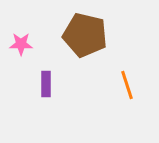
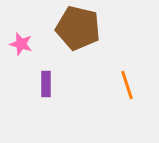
brown pentagon: moved 7 px left, 7 px up
pink star: rotated 15 degrees clockwise
